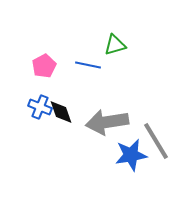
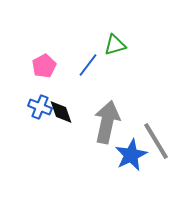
blue line: rotated 65 degrees counterclockwise
gray arrow: rotated 111 degrees clockwise
blue star: rotated 16 degrees counterclockwise
